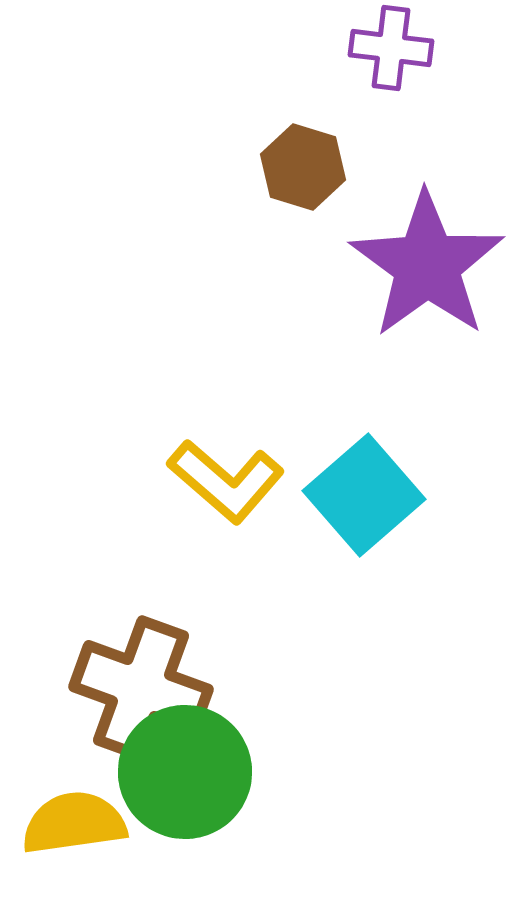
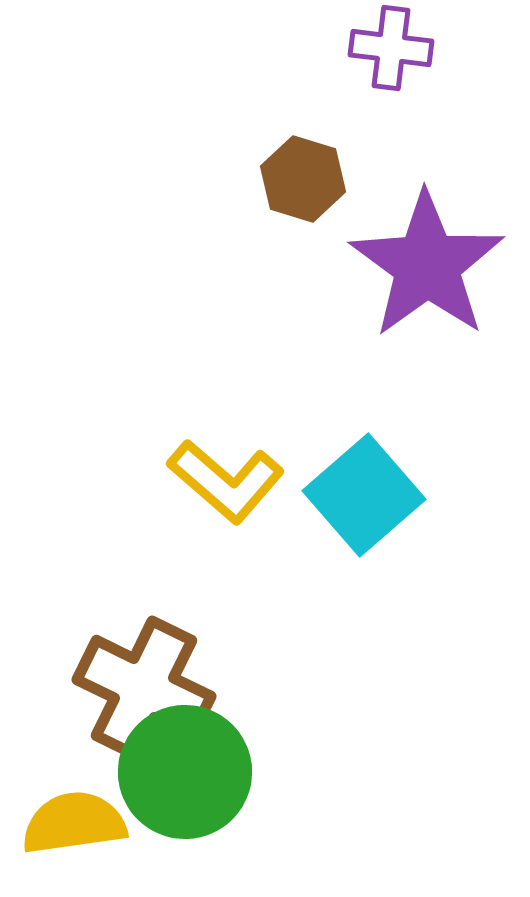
brown hexagon: moved 12 px down
brown cross: moved 3 px right; rotated 6 degrees clockwise
